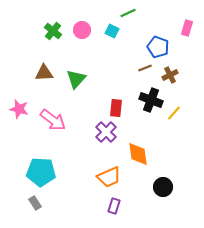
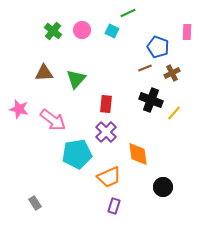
pink rectangle: moved 4 px down; rotated 14 degrees counterclockwise
brown cross: moved 2 px right, 2 px up
red rectangle: moved 10 px left, 4 px up
cyan pentagon: moved 36 px right, 18 px up; rotated 12 degrees counterclockwise
